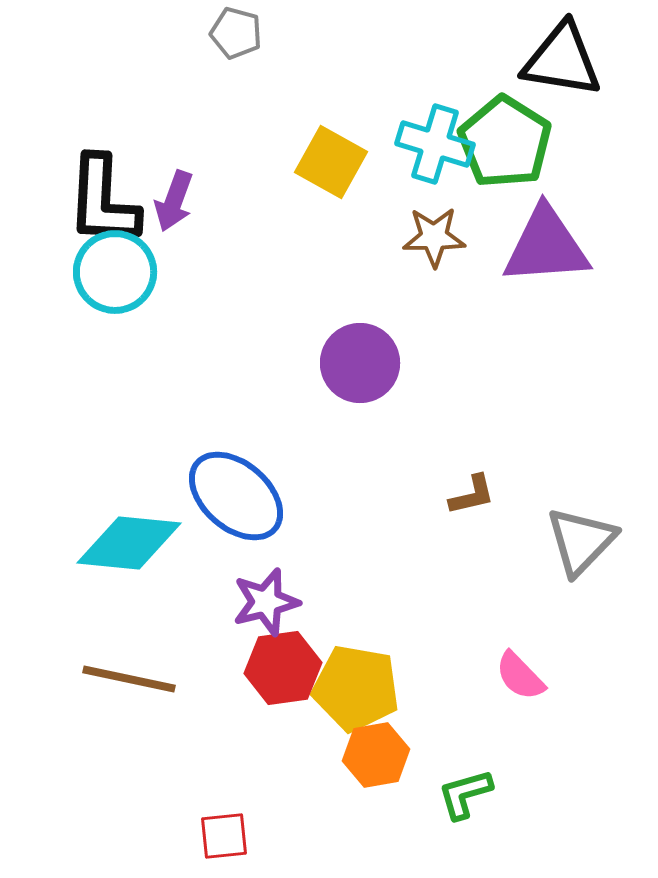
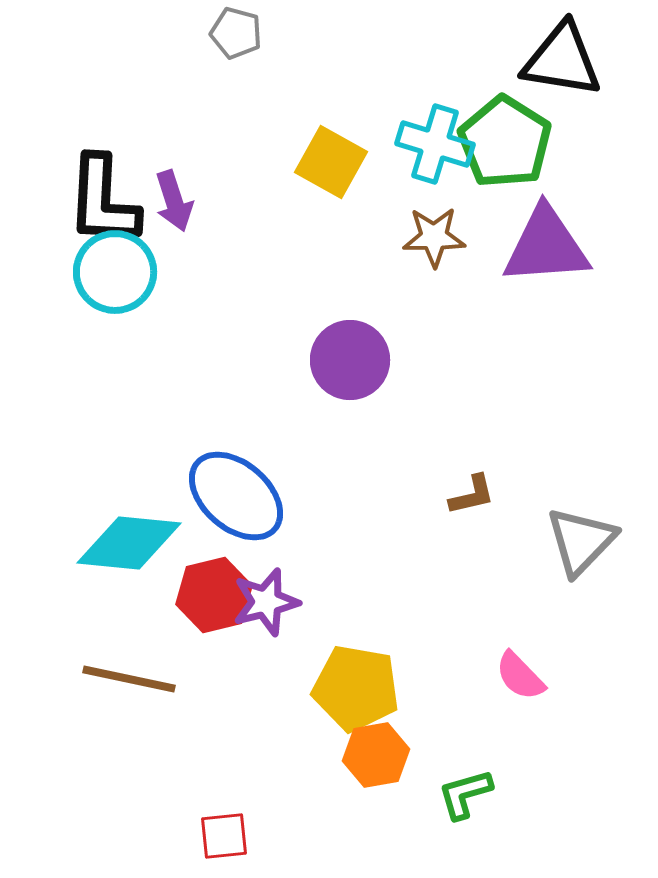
purple arrow: rotated 38 degrees counterclockwise
purple circle: moved 10 px left, 3 px up
red hexagon: moved 69 px left, 73 px up; rotated 6 degrees counterclockwise
